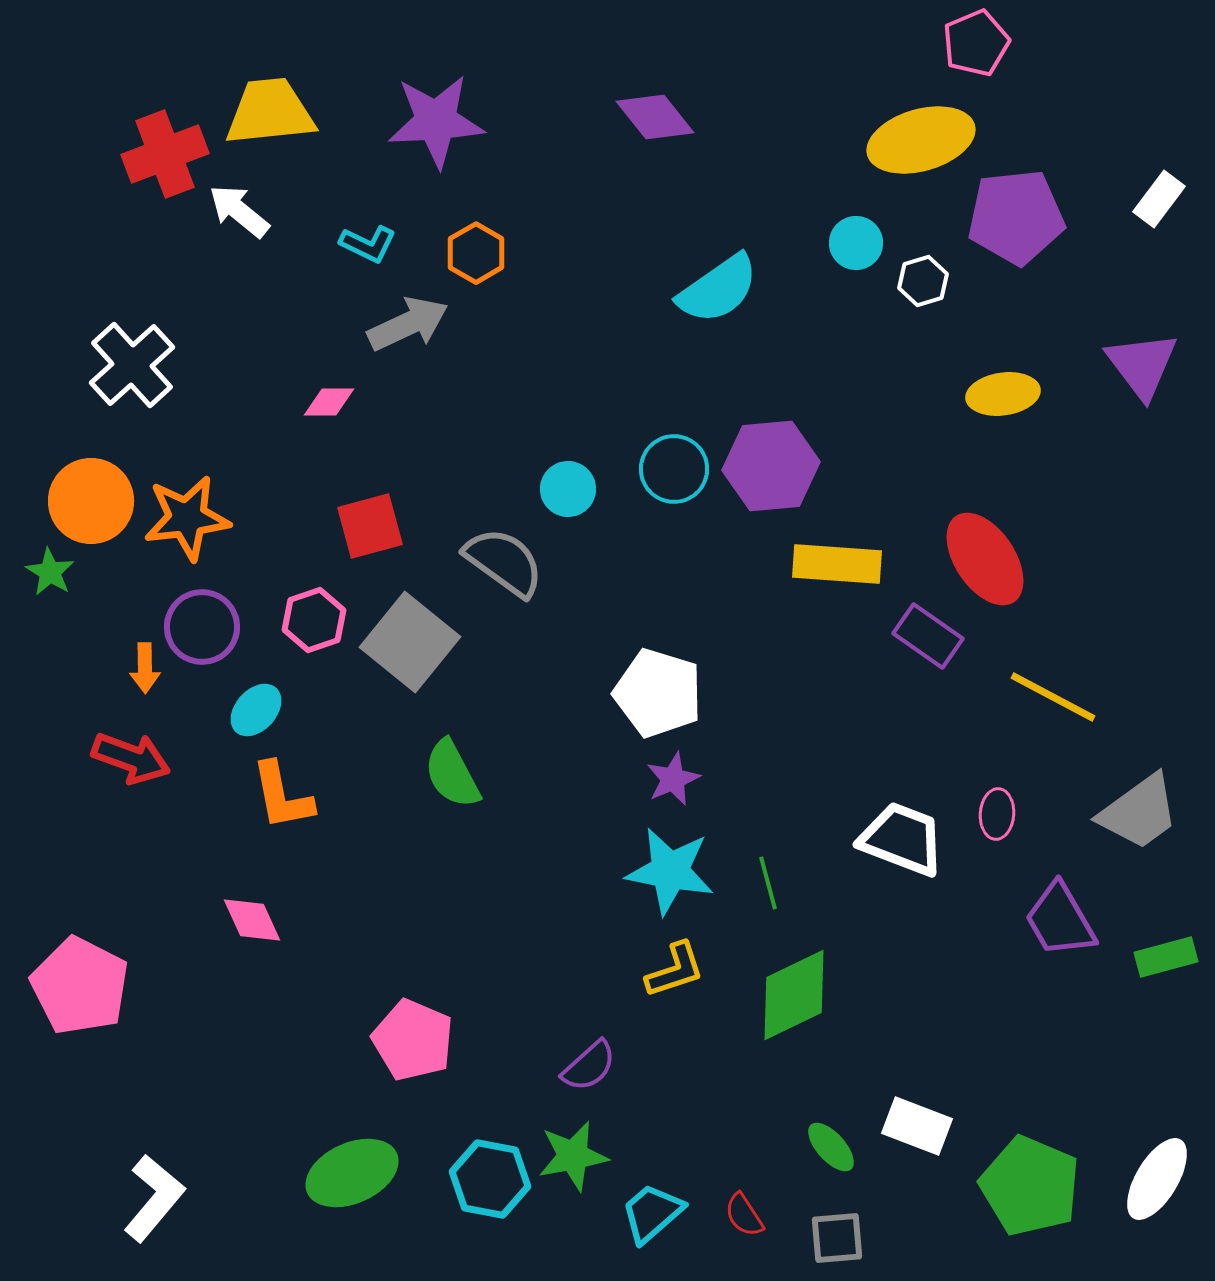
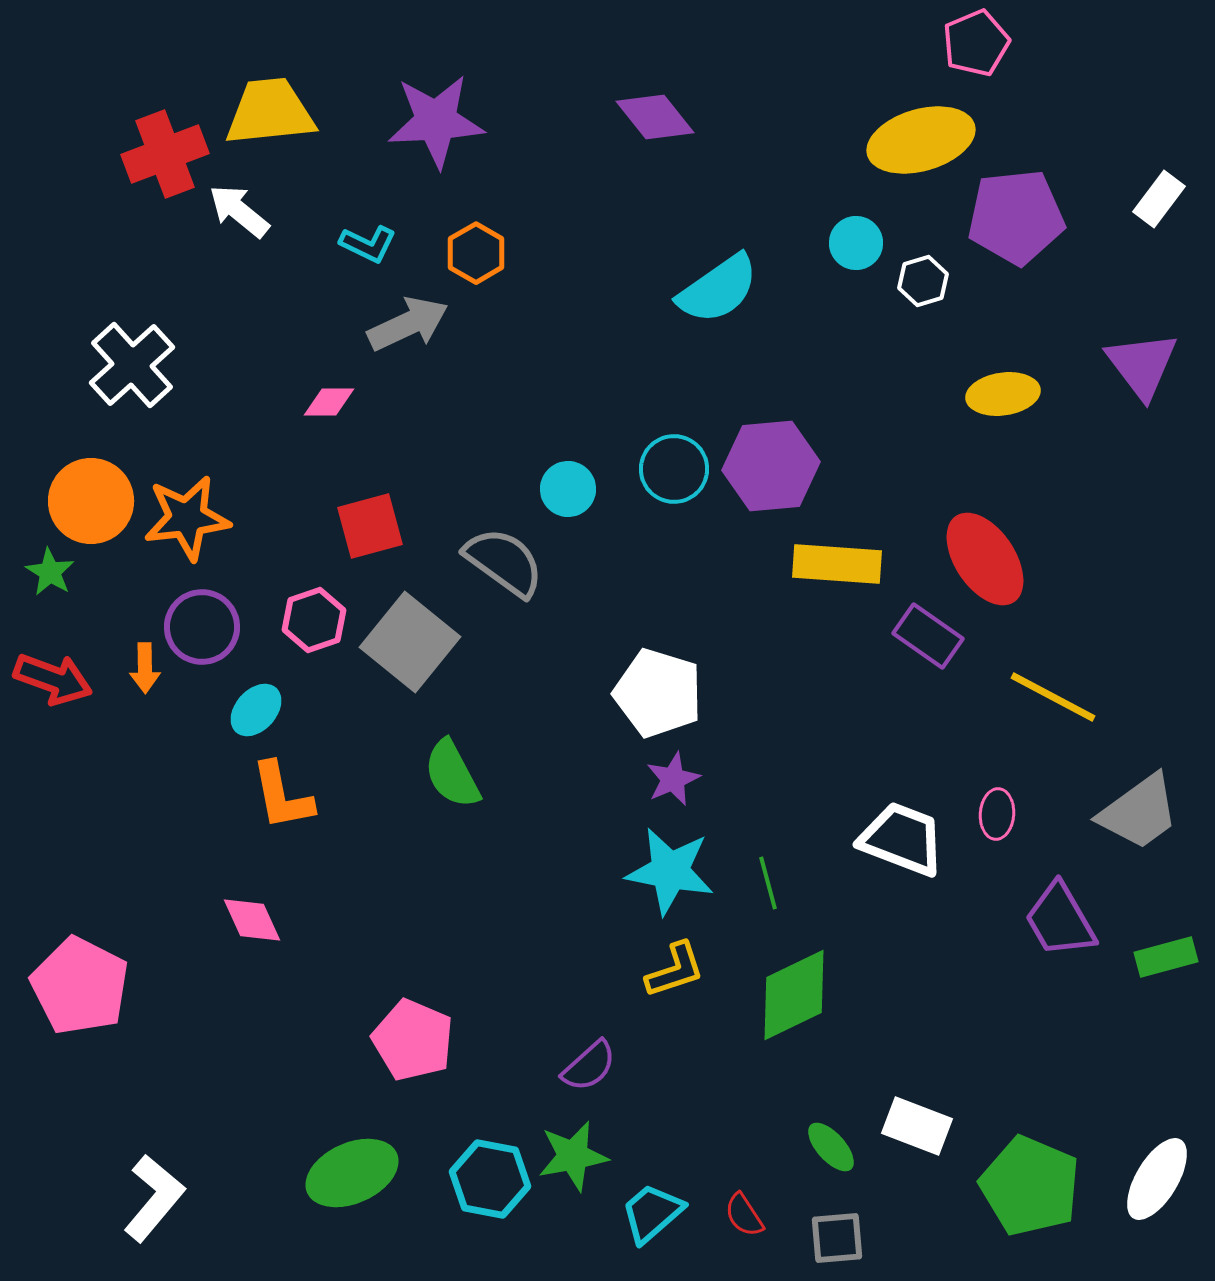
red arrow at (131, 758): moved 78 px left, 79 px up
